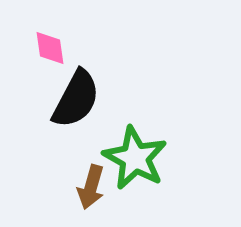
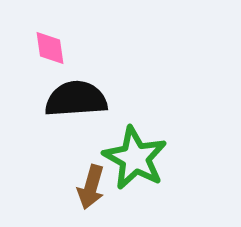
black semicircle: rotated 122 degrees counterclockwise
